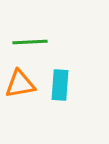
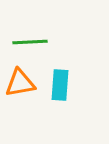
orange triangle: moved 1 px up
